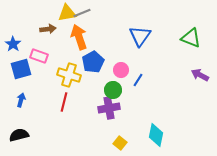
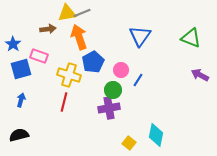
yellow square: moved 9 px right
